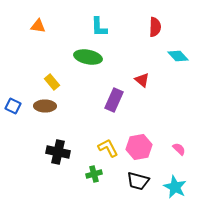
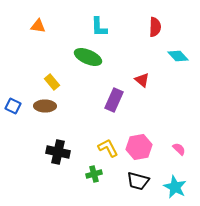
green ellipse: rotated 12 degrees clockwise
